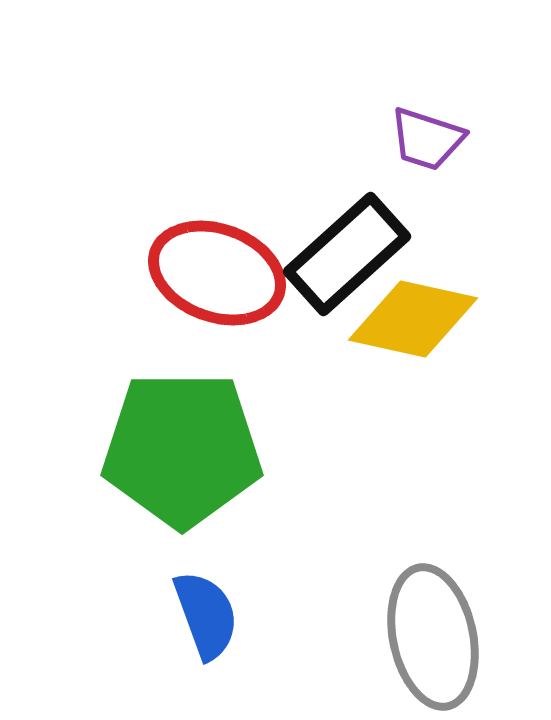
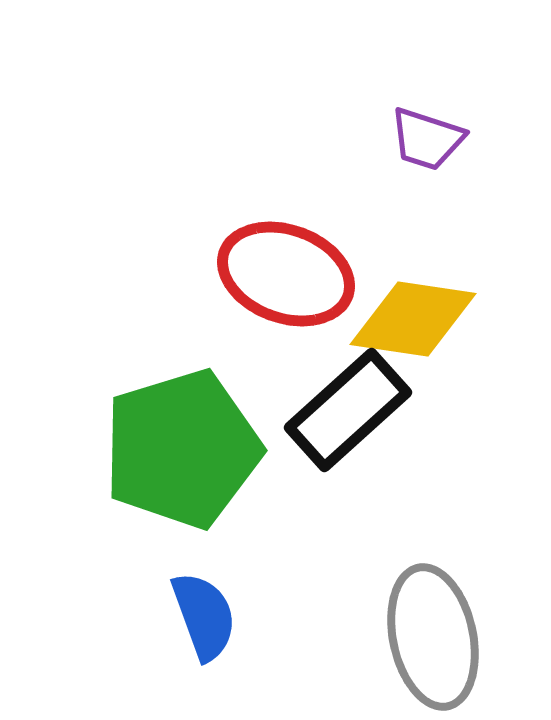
black rectangle: moved 1 px right, 156 px down
red ellipse: moved 69 px right, 1 px down
yellow diamond: rotated 4 degrees counterclockwise
green pentagon: rotated 17 degrees counterclockwise
blue semicircle: moved 2 px left, 1 px down
